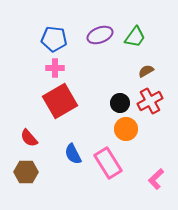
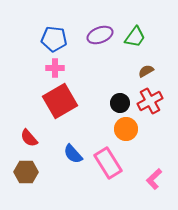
blue semicircle: rotated 15 degrees counterclockwise
pink L-shape: moved 2 px left
